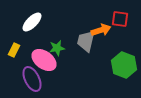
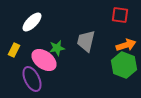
red square: moved 4 px up
orange arrow: moved 25 px right, 15 px down
